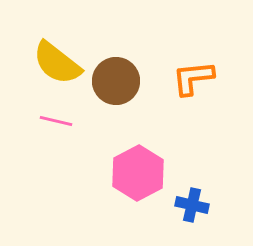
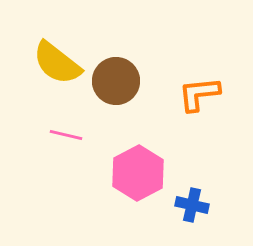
orange L-shape: moved 6 px right, 16 px down
pink line: moved 10 px right, 14 px down
